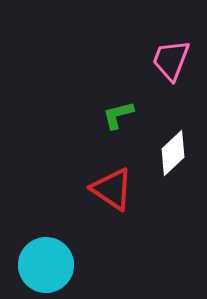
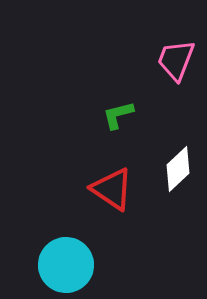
pink trapezoid: moved 5 px right
white diamond: moved 5 px right, 16 px down
cyan circle: moved 20 px right
